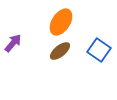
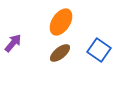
brown ellipse: moved 2 px down
